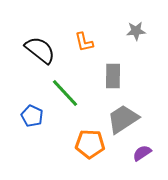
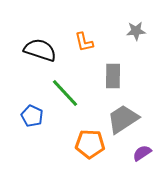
black semicircle: rotated 20 degrees counterclockwise
